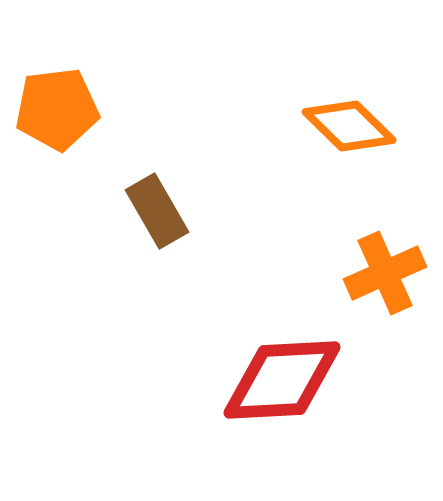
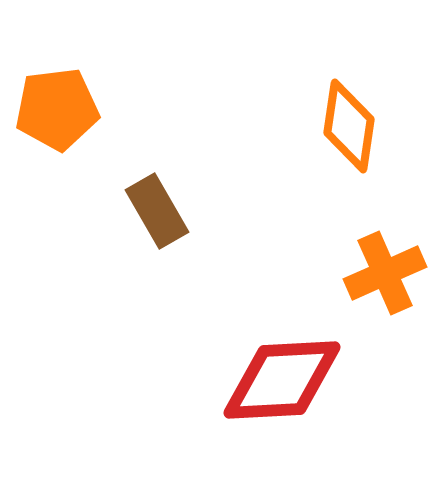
orange diamond: rotated 54 degrees clockwise
